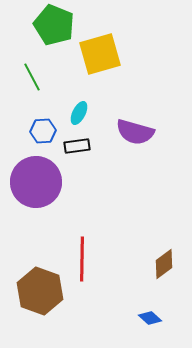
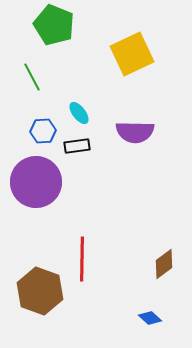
yellow square: moved 32 px right; rotated 9 degrees counterclockwise
cyan ellipse: rotated 65 degrees counterclockwise
purple semicircle: rotated 15 degrees counterclockwise
